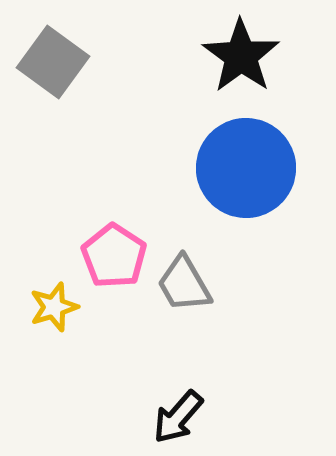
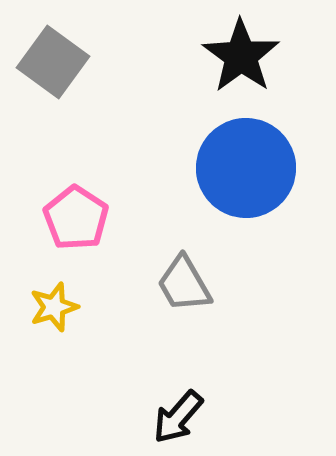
pink pentagon: moved 38 px left, 38 px up
